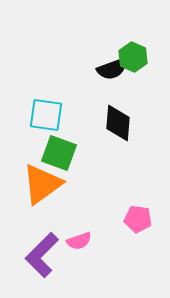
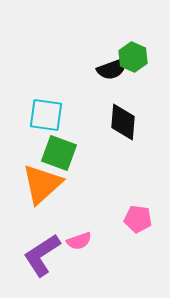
black diamond: moved 5 px right, 1 px up
orange triangle: rotated 6 degrees counterclockwise
purple L-shape: rotated 12 degrees clockwise
